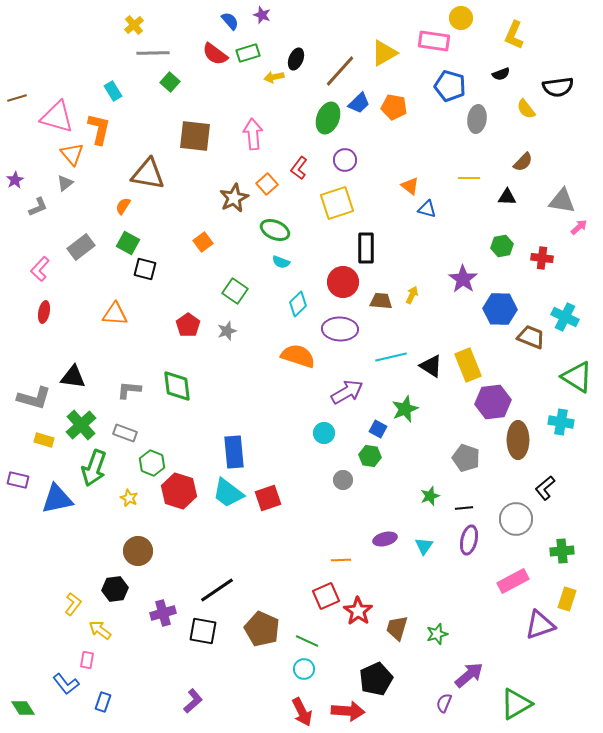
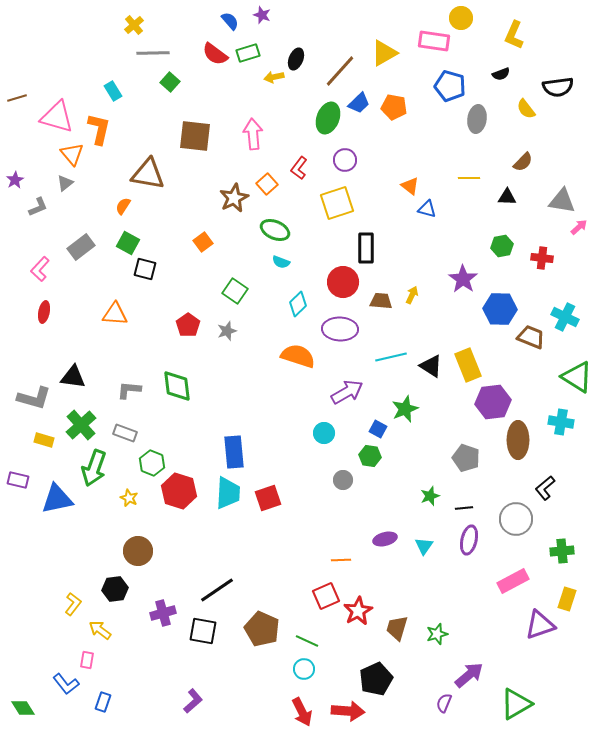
cyan trapezoid at (228, 493): rotated 124 degrees counterclockwise
red star at (358, 611): rotated 8 degrees clockwise
